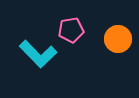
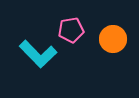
orange circle: moved 5 px left
